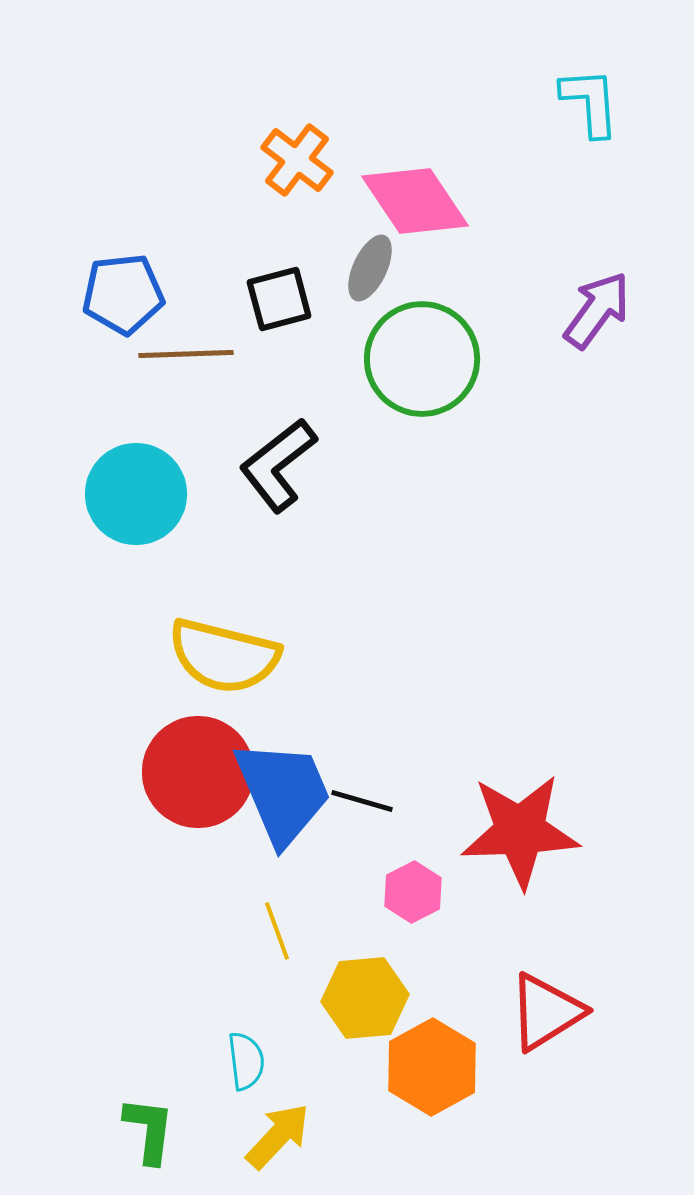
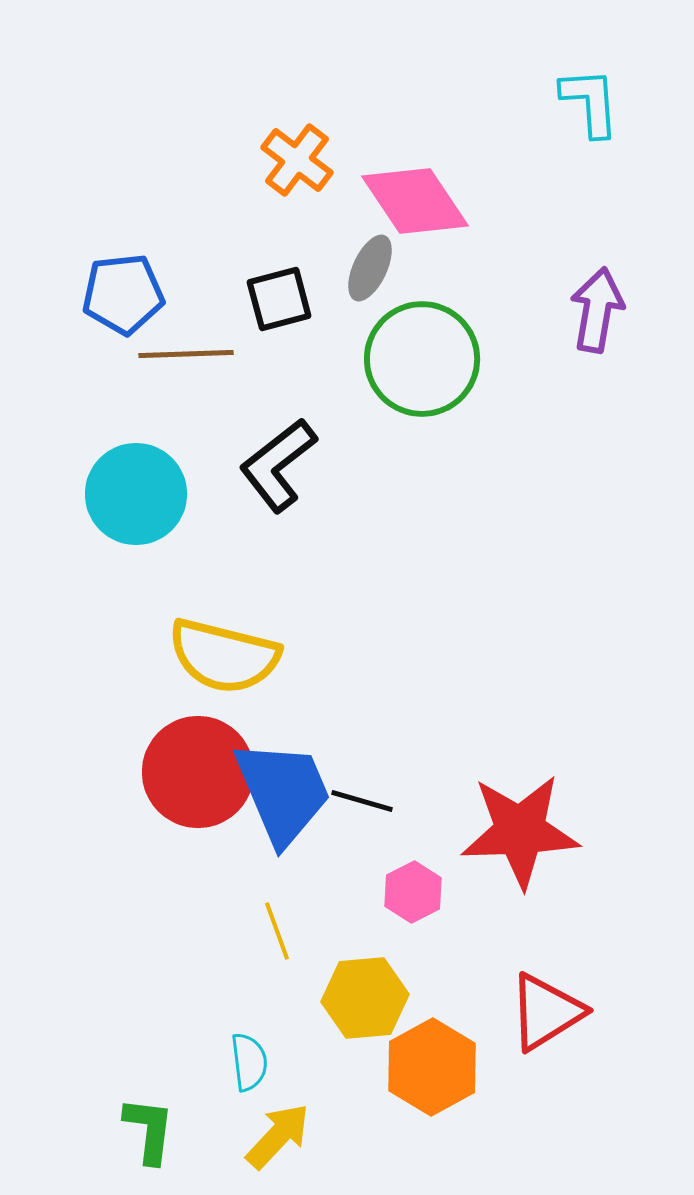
purple arrow: rotated 26 degrees counterclockwise
cyan semicircle: moved 3 px right, 1 px down
